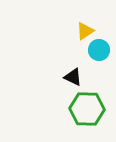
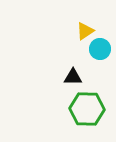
cyan circle: moved 1 px right, 1 px up
black triangle: rotated 24 degrees counterclockwise
